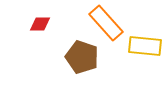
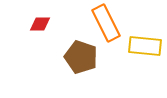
orange rectangle: rotated 15 degrees clockwise
brown pentagon: moved 1 px left
